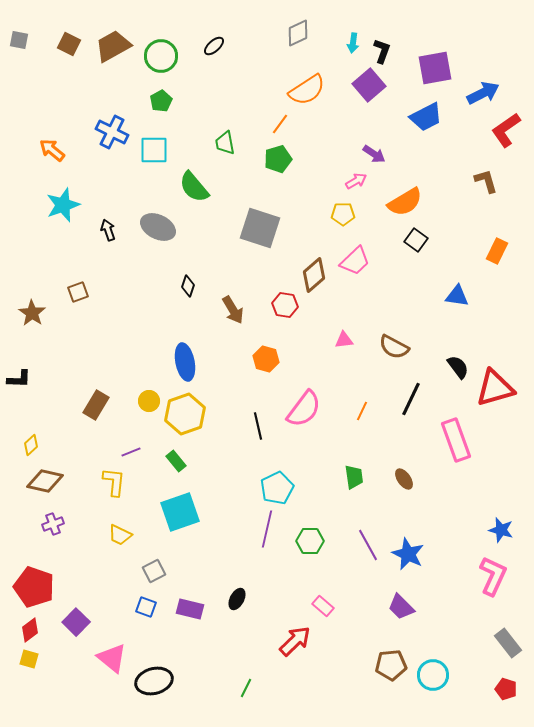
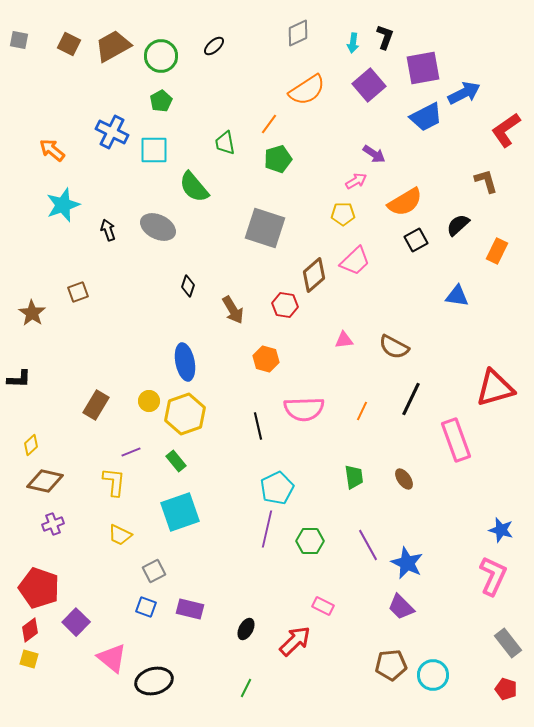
black L-shape at (382, 51): moved 3 px right, 14 px up
purple square at (435, 68): moved 12 px left
blue arrow at (483, 93): moved 19 px left
orange line at (280, 124): moved 11 px left
gray square at (260, 228): moved 5 px right
black square at (416, 240): rotated 25 degrees clockwise
black semicircle at (458, 367): moved 142 px up; rotated 95 degrees counterclockwise
pink semicircle at (304, 409): rotated 51 degrees clockwise
blue star at (408, 554): moved 1 px left, 9 px down
red pentagon at (34, 587): moved 5 px right, 1 px down
black ellipse at (237, 599): moved 9 px right, 30 px down
pink rectangle at (323, 606): rotated 15 degrees counterclockwise
